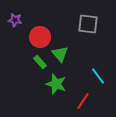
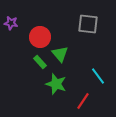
purple star: moved 4 px left, 3 px down
